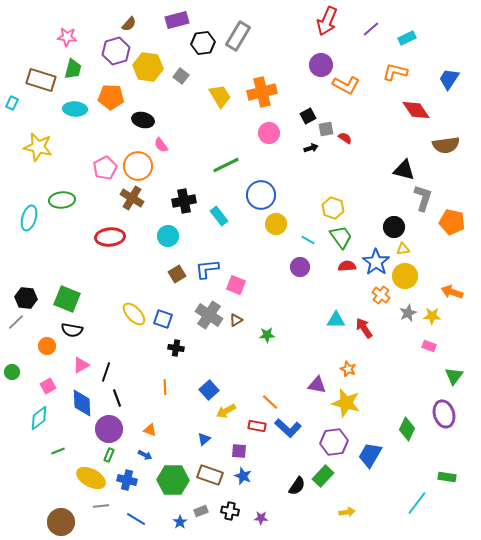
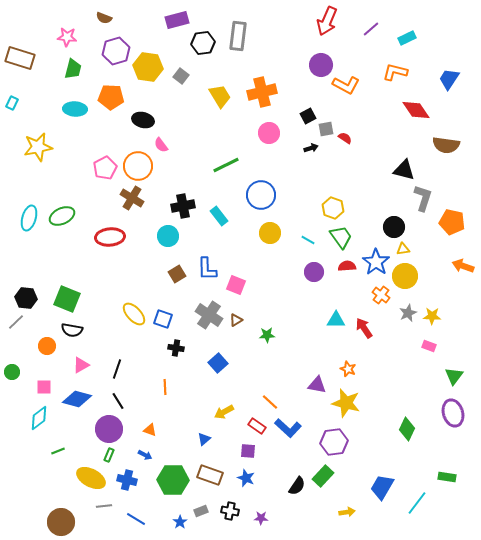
brown semicircle at (129, 24): moved 25 px left, 6 px up; rotated 70 degrees clockwise
gray rectangle at (238, 36): rotated 24 degrees counterclockwise
brown rectangle at (41, 80): moved 21 px left, 22 px up
brown semicircle at (446, 145): rotated 16 degrees clockwise
yellow star at (38, 147): rotated 24 degrees counterclockwise
green ellipse at (62, 200): moved 16 px down; rotated 20 degrees counterclockwise
black cross at (184, 201): moved 1 px left, 5 px down
yellow circle at (276, 224): moved 6 px left, 9 px down
purple circle at (300, 267): moved 14 px right, 5 px down
blue L-shape at (207, 269): rotated 85 degrees counterclockwise
orange arrow at (452, 292): moved 11 px right, 26 px up
black line at (106, 372): moved 11 px right, 3 px up
pink square at (48, 386): moved 4 px left, 1 px down; rotated 28 degrees clockwise
blue square at (209, 390): moved 9 px right, 27 px up
black line at (117, 398): moved 1 px right, 3 px down; rotated 12 degrees counterclockwise
blue diamond at (82, 403): moved 5 px left, 4 px up; rotated 72 degrees counterclockwise
yellow arrow at (226, 411): moved 2 px left, 1 px down
purple ellipse at (444, 414): moved 9 px right, 1 px up
red rectangle at (257, 426): rotated 24 degrees clockwise
purple square at (239, 451): moved 9 px right
blue trapezoid at (370, 455): moved 12 px right, 32 px down
blue star at (243, 476): moved 3 px right, 2 px down
gray line at (101, 506): moved 3 px right
